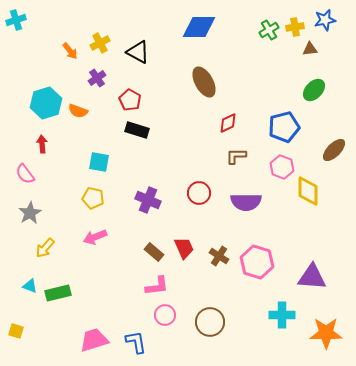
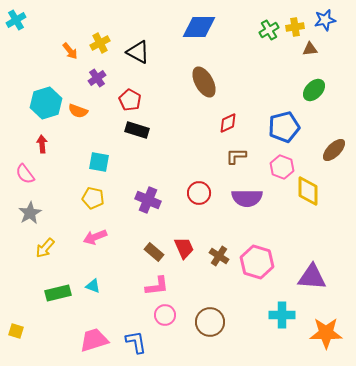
cyan cross at (16, 20): rotated 12 degrees counterclockwise
purple semicircle at (246, 202): moved 1 px right, 4 px up
cyan triangle at (30, 286): moved 63 px right
